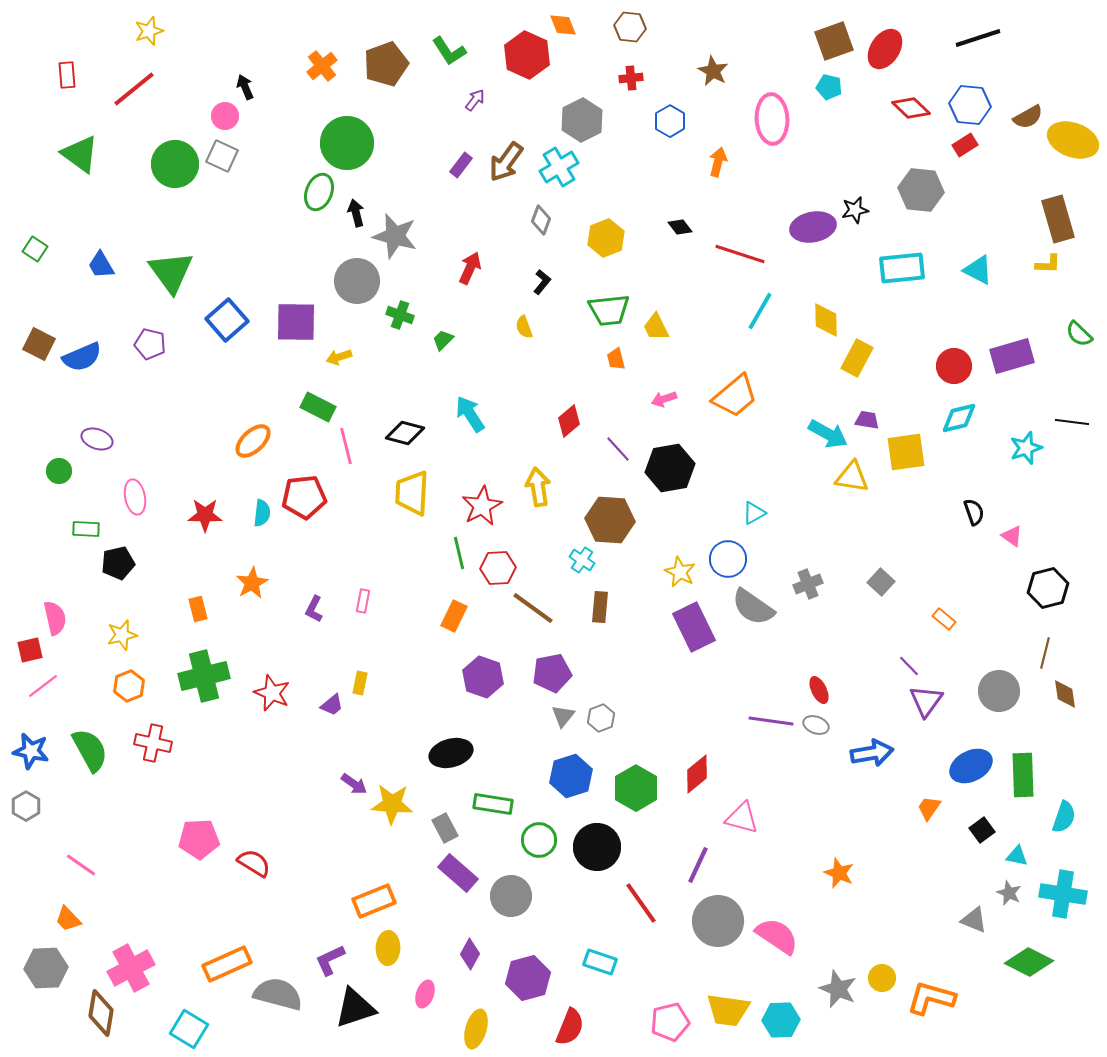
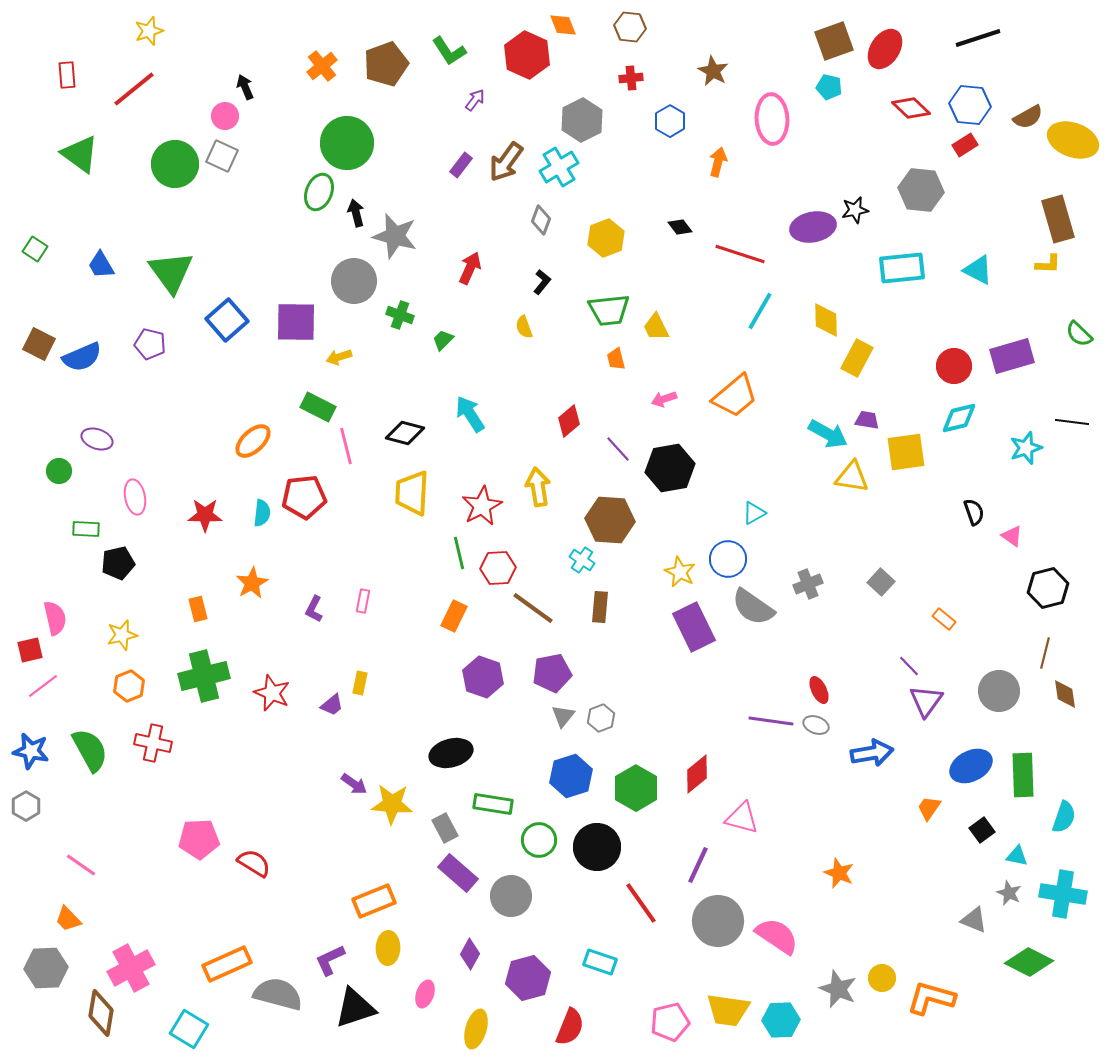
gray circle at (357, 281): moved 3 px left
